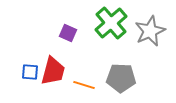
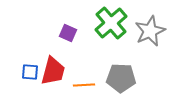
orange line: rotated 20 degrees counterclockwise
